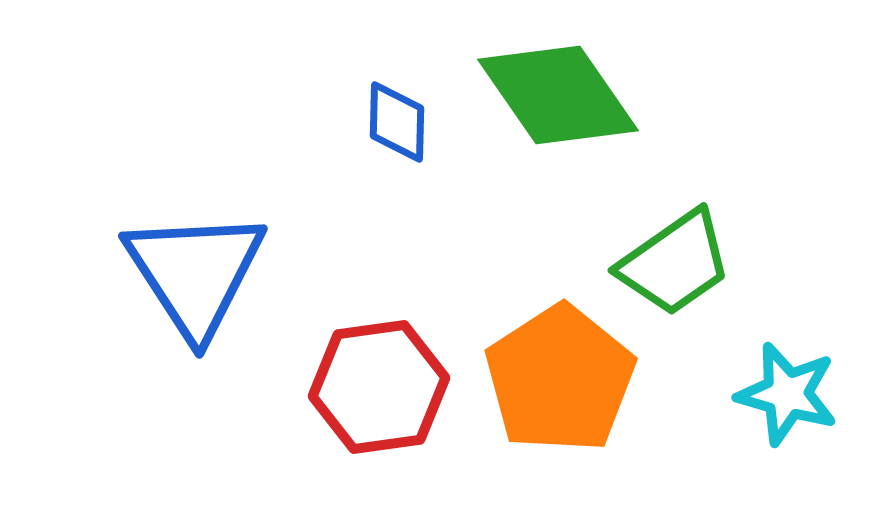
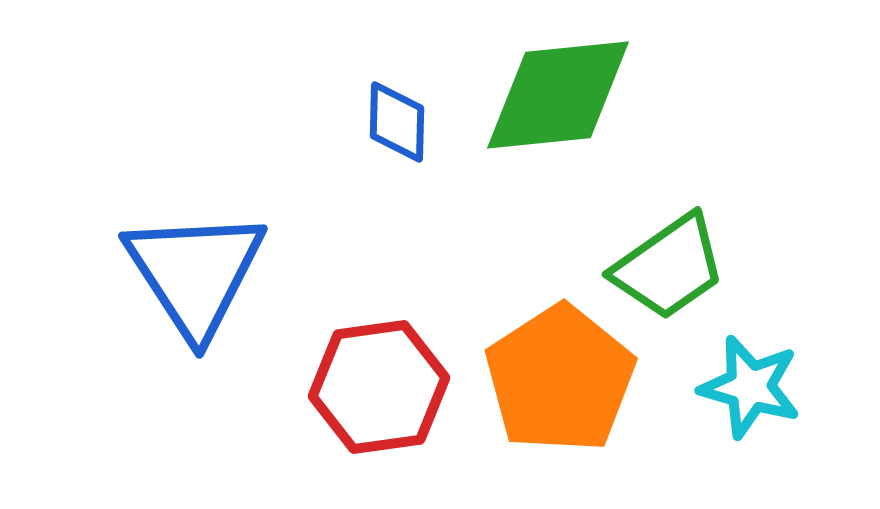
green diamond: rotated 61 degrees counterclockwise
green trapezoid: moved 6 px left, 4 px down
cyan star: moved 37 px left, 7 px up
